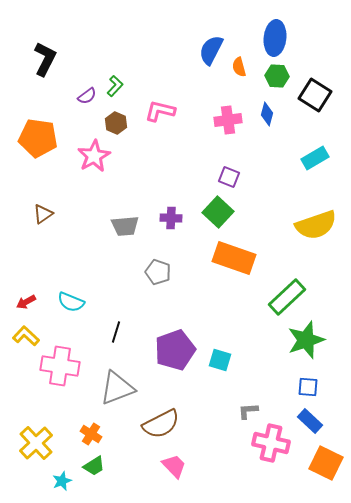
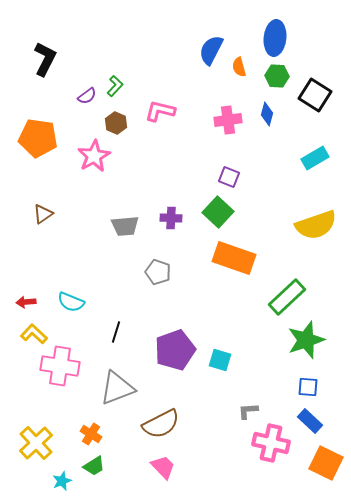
red arrow at (26, 302): rotated 24 degrees clockwise
yellow L-shape at (26, 336): moved 8 px right, 2 px up
pink trapezoid at (174, 466): moved 11 px left, 1 px down
